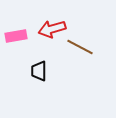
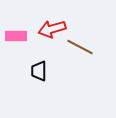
pink rectangle: rotated 10 degrees clockwise
